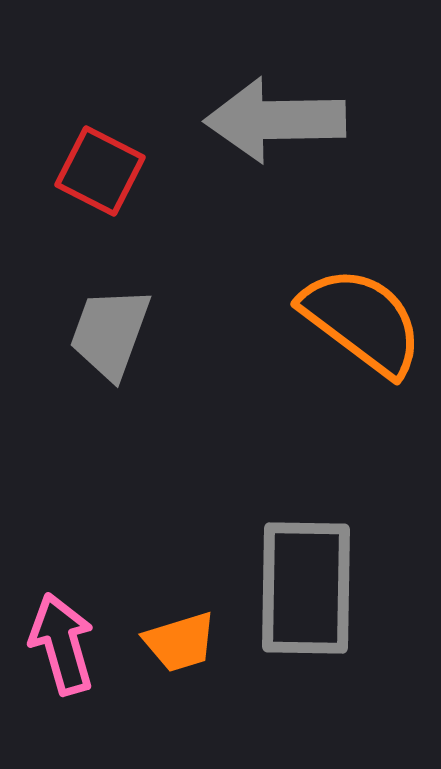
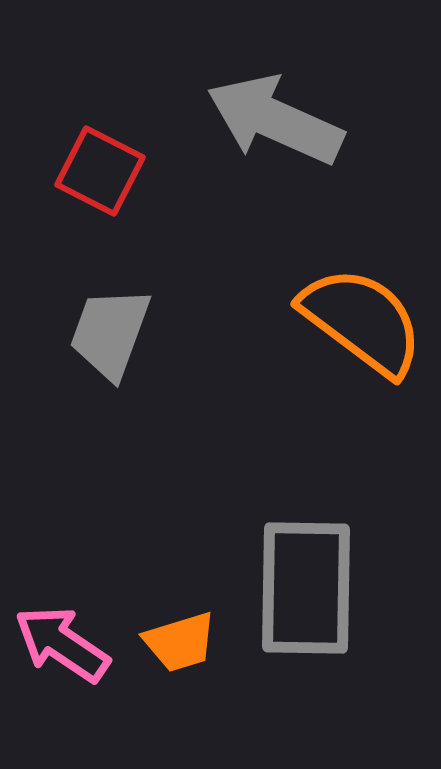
gray arrow: rotated 25 degrees clockwise
pink arrow: rotated 40 degrees counterclockwise
